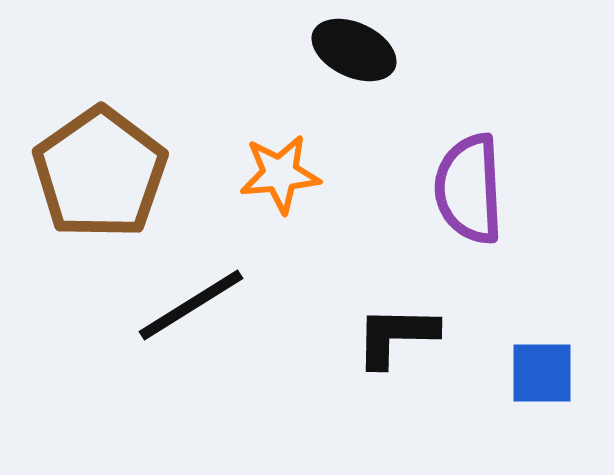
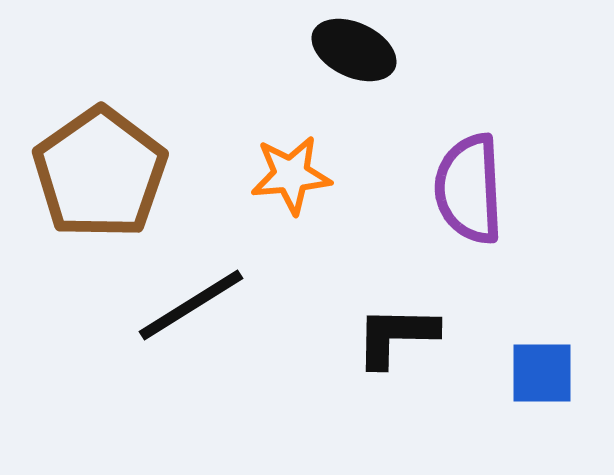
orange star: moved 11 px right, 1 px down
